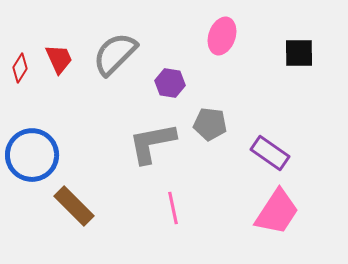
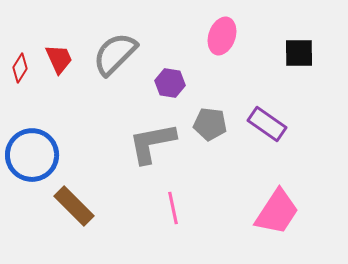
purple rectangle: moved 3 px left, 29 px up
